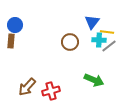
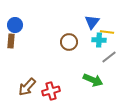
brown circle: moved 1 px left
gray line: moved 11 px down
green arrow: moved 1 px left
